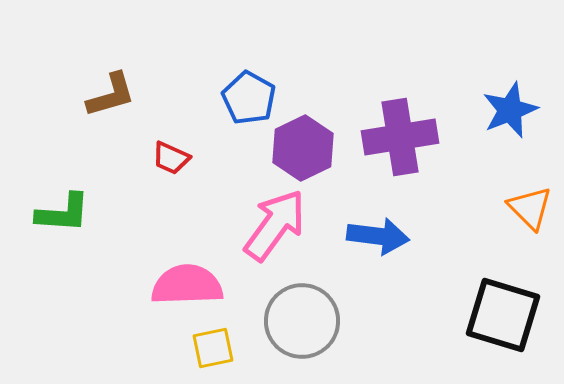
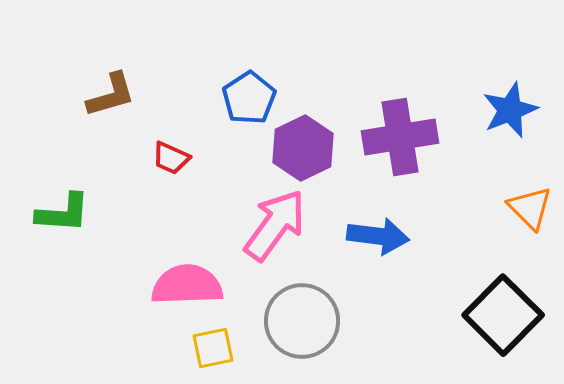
blue pentagon: rotated 10 degrees clockwise
black square: rotated 28 degrees clockwise
